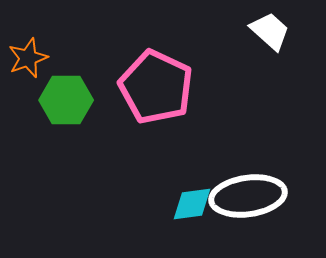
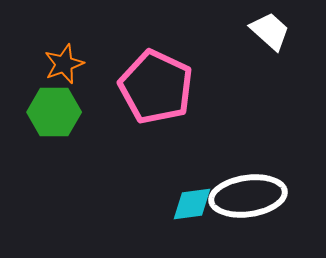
orange star: moved 36 px right, 6 px down
green hexagon: moved 12 px left, 12 px down
